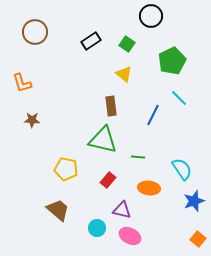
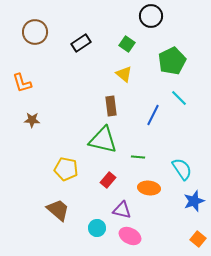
black rectangle: moved 10 px left, 2 px down
